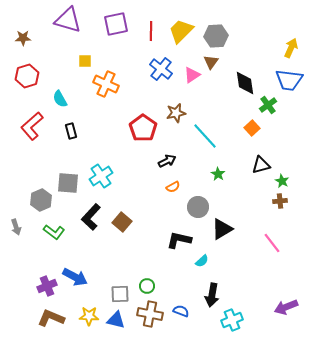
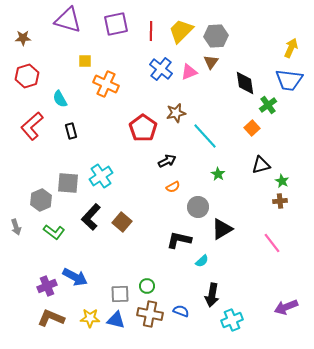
pink triangle at (192, 75): moved 3 px left, 3 px up; rotated 12 degrees clockwise
yellow star at (89, 316): moved 1 px right, 2 px down
